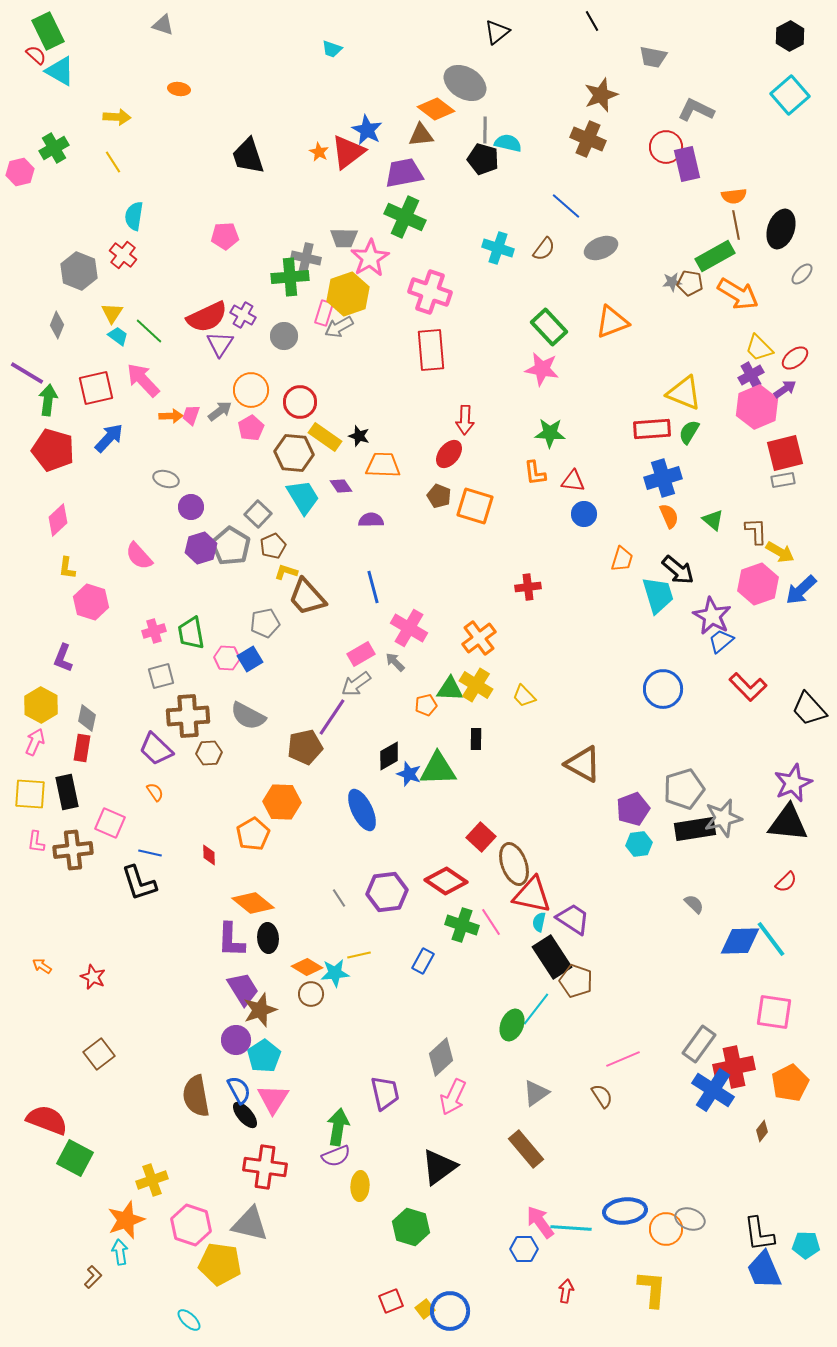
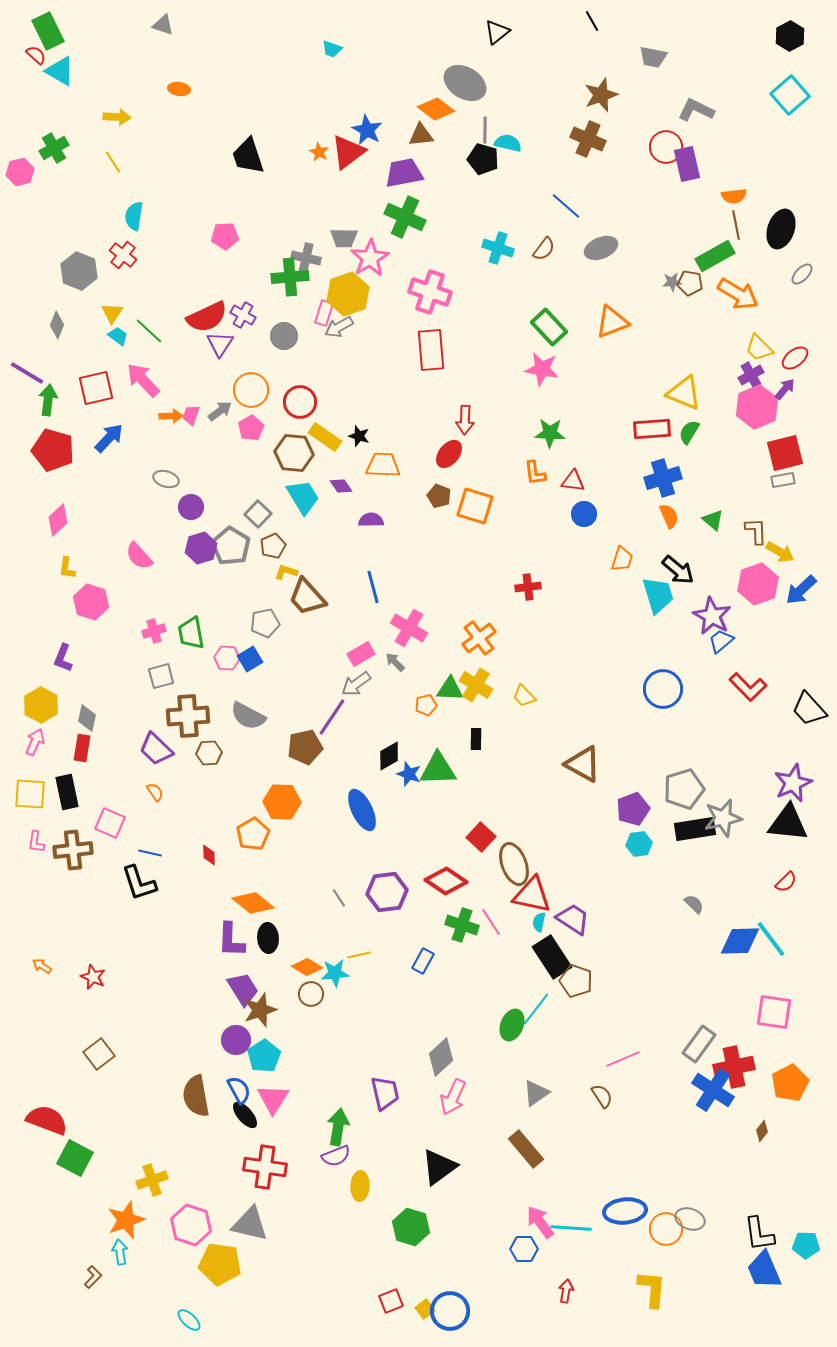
purple arrow at (785, 389): rotated 15 degrees counterclockwise
